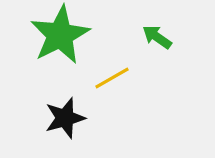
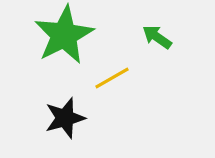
green star: moved 4 px right
